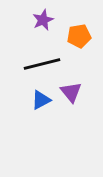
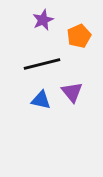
orange pentagon: rotated 15 degrees counterclockwise
purple triangle: moved 1 px right
blue triangle: rotated 40 degrees clockwise
